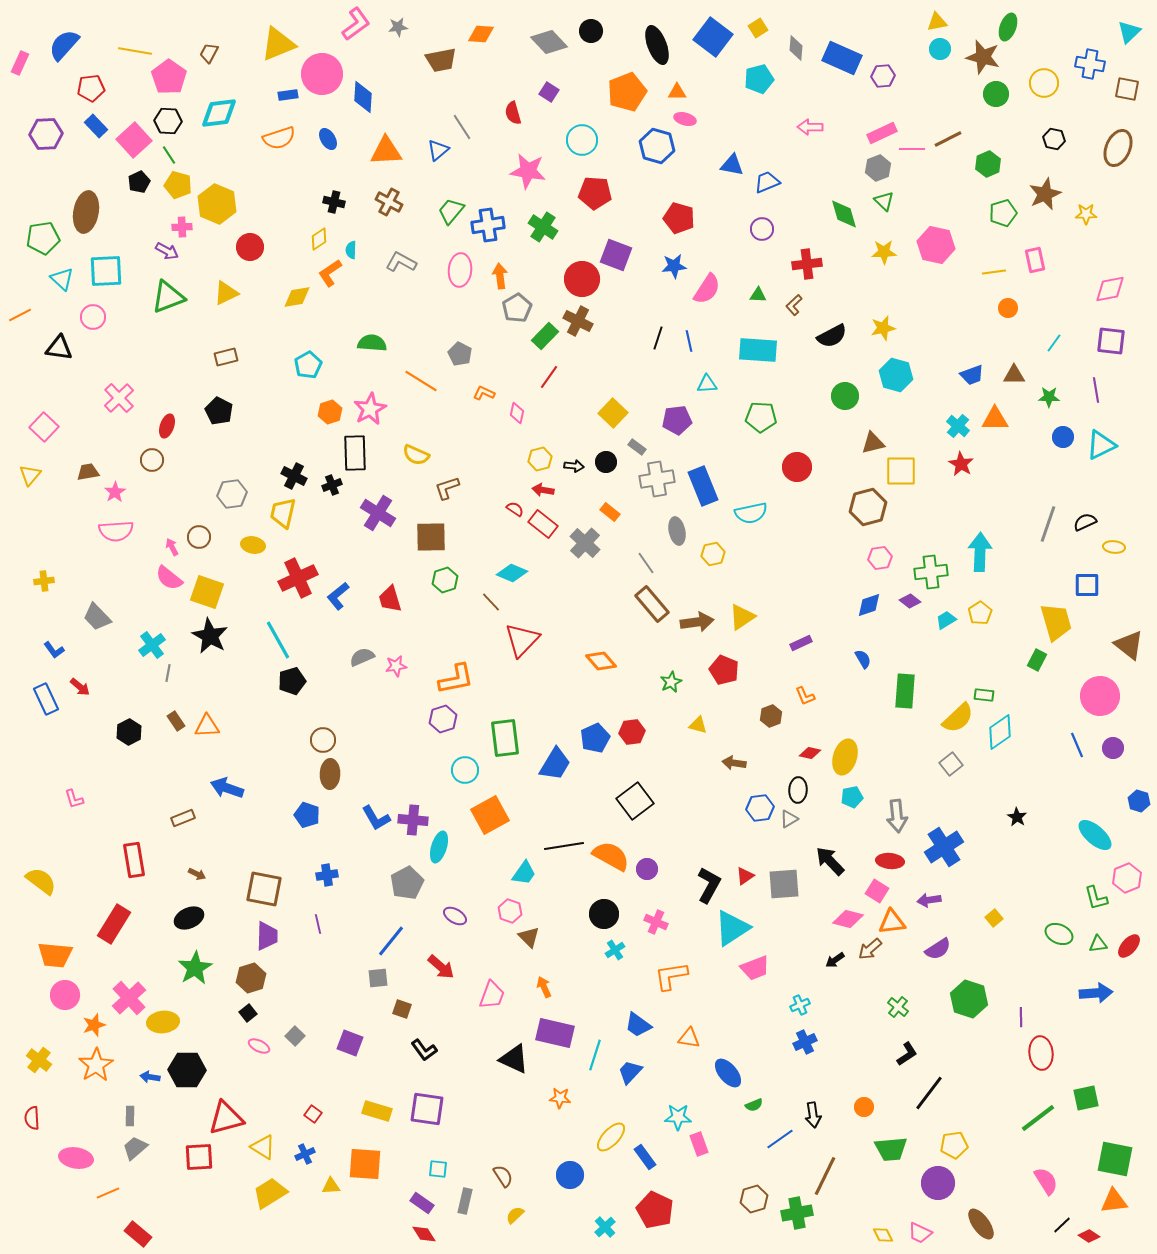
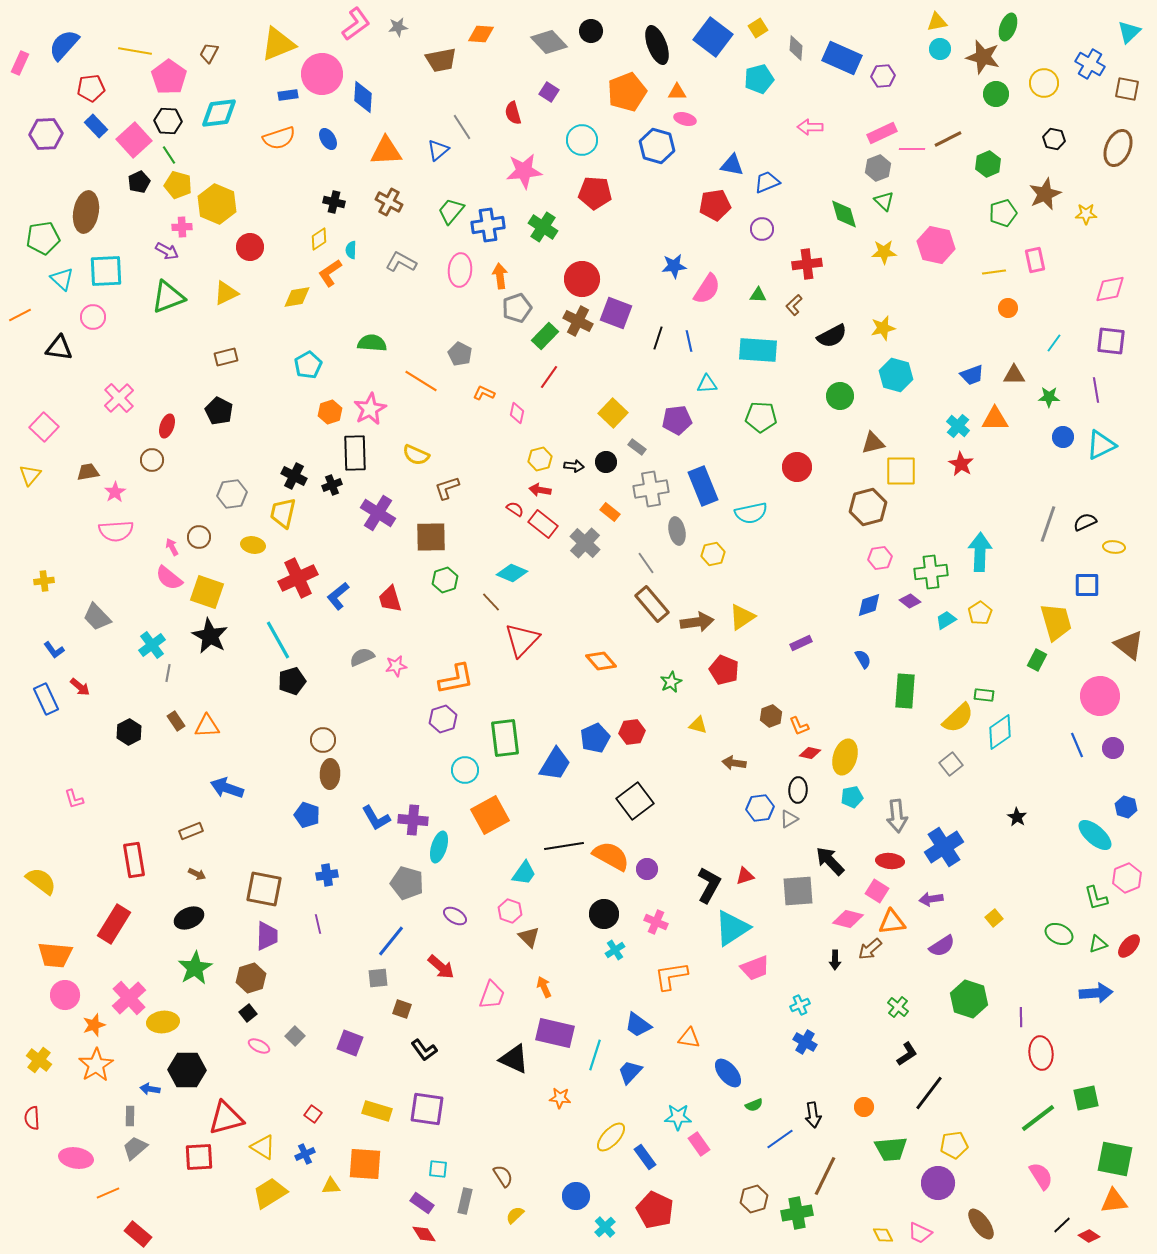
blue cross at (1090, 64): rotated 20 degrees clockwise
pink star at (528, 171): moved 4 px left; rotated 15 degrees counterclockwise
red pentagon at (679, 218): moved 36 px right, 13 px up; rotated 24 degrees counterclockwise
purple square at (616, 255): moved 58 px down
gray pentagon at (517, 308): rotated 12 degrees clockwise
green circle at (845, 396): moved 5 px left
gray cross at (657, 479): moved 6 px left, 10 px down
red arrow at (543, 490): moved 3 px left
orange L-shape at (805, 696): moved 6 px left, 30 px down
blue hexagon at (1139, 801): moved 13 px left, 6 px down
brown rectangle at (183, 818): moved 8 px right, 13 px down
red triangle at (745, 876): rotated 18 degrees clockwise
gray pentagon at (407, 883): rotated 28 degrees counterclockwise
gray square at (784, 884): moved 14 px right, 7 px down
purple arrow at (929, 900): moved 2 px right, 1 px up
green triangle at (1098, 944): rotated 12 degrees counterclockwise
purple semicircle at (938, 949): moved 4 px right, 3 px up
black arrow at (835, 960): rotated 54 degrees counterclockwise
blue cross at (805, 1042): rotated 35 degrees counterclockwise
blue arrow at (150, 1077): moved 12 px down
pink rectangle at (699, 1144): rotated 15 degrees counterclockwise
blue circle at (570, 1175): moved 6 px right, 21 px down
pink semicircle at (1046, 1181): moved 5 px left, 5 px up
